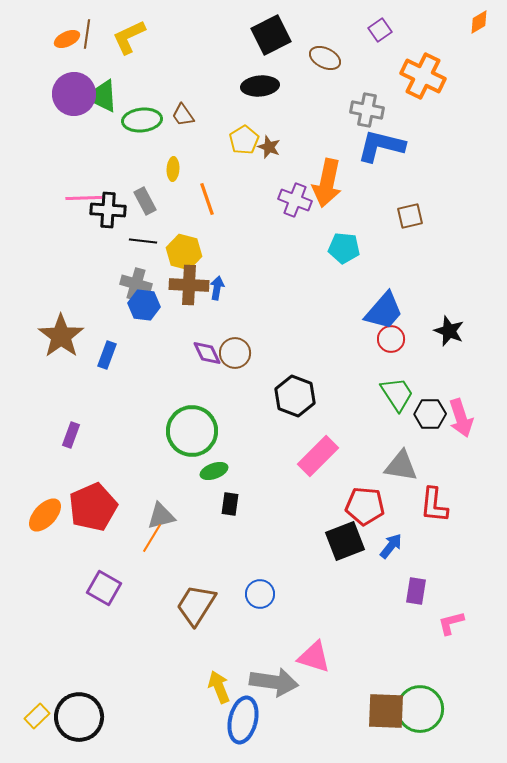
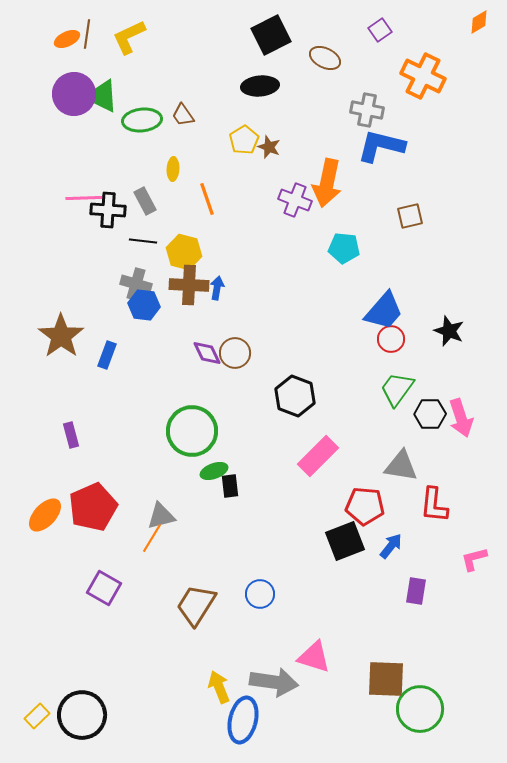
green trapezoid at (397, 394): moved 5 px up; rotated 111 degrees counterclockwise
purple rectangle at (71, 435): rotated 35 degrees counterclockwise
black rectangle at (230, 504): moved 18 px up; rotated 15 degrees counterclockwise
pink L-shape at (451, 623): moved 23 px right, 64 px up
brown square at (386, 711): moved 32 px up
black circle at (79, 717): moved 3 px right, 2 px up
